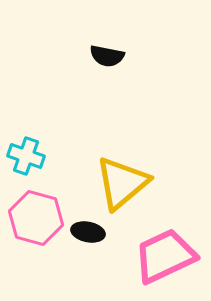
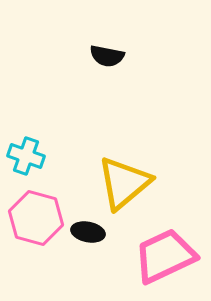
yellow triangle: moved 2 px right
